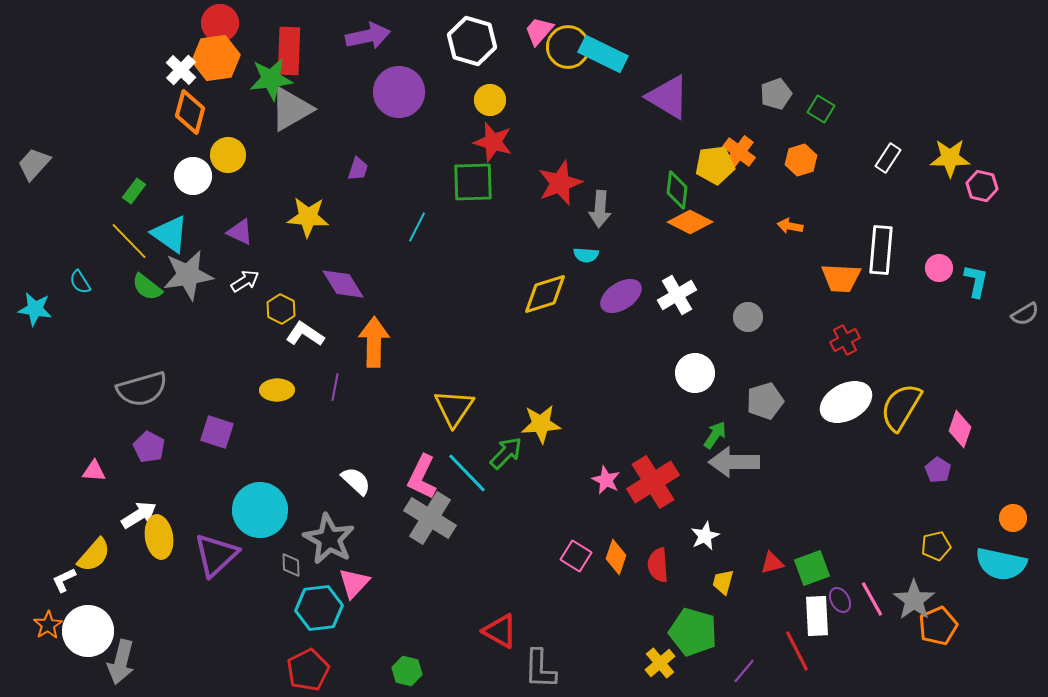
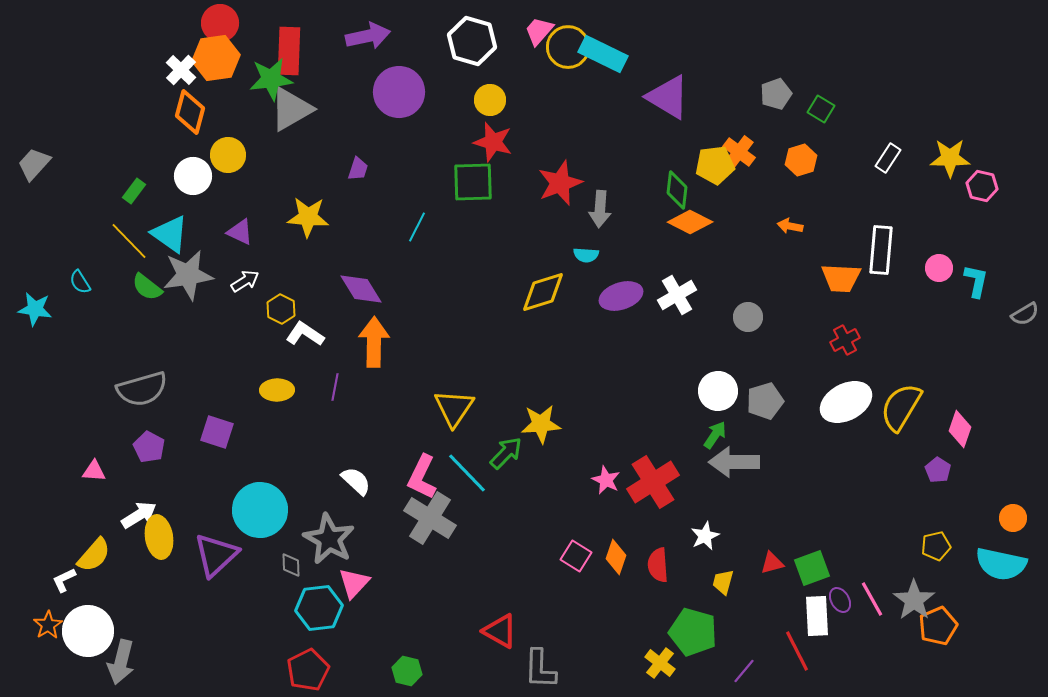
purple diamond at (343, 284): moved 18 px right, 5 px down
yellow diamond at (545, 294): moved 2 px left, 2 px up
purple ellipse at (621, 296): rotated 15 degrees clockwise
white circle at (695, 373): moved 23 px right, 18 px down
yellow cross at (660, 663): rotated 12 degrees counterclockwise
